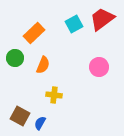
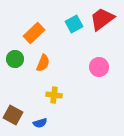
green circle: moved 1 px down
orange semicircle: moved 2 px up
brown square: moved 7 px left, 1 px up
blue semicircle: rotated 136 degrees counterclockwise
